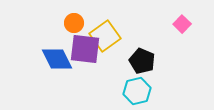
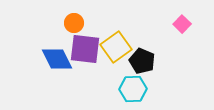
yellow square: moved 11 px right, 11 px down
cyan hexagon: moved 4 px left, 2 px up; rotated 12 degrees clockwise
